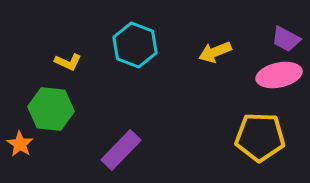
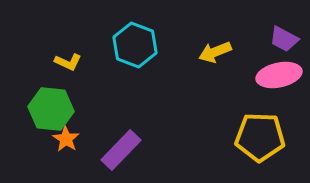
purple trapezoid: moved 2 px left
orange star: moved 46 px right, 5 px up
